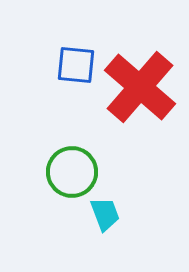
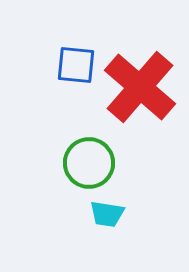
green circle: moved 17 px right, 9 px up
cyan trapezoid: moved 2 px right; rotated 120 degrees clockwise
